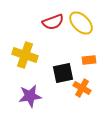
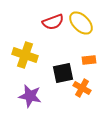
purple star: rotated 20 degrees clockwise
